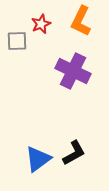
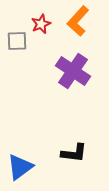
orange L-shape: moved 3 px left; rotated 16 degrees clockwise
purple cross: rotated 8 degrees clockwise
black L-shape: rotated 36 degrees clockwise
blue triangle: moved 18 px left, 8 px down
